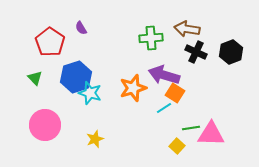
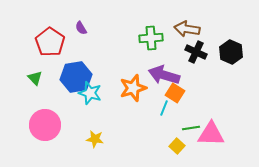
black hexagon: rotated 15 degrees counterclockwise
blue hexagon: rotated 8 degrees clockwise
cyan line: rotated 35 degrees counterclockwise
yellow star: rotated 30 degrees clockwise
